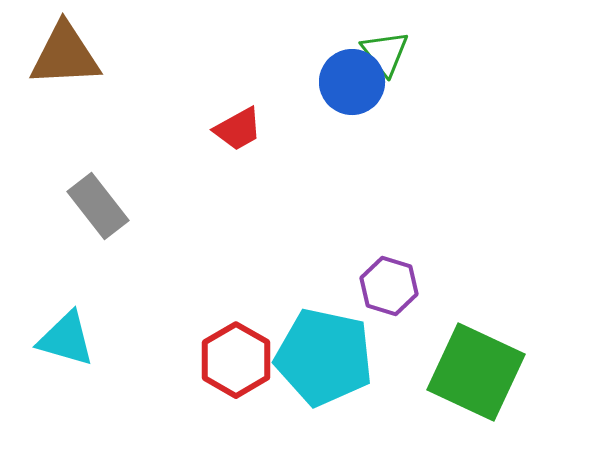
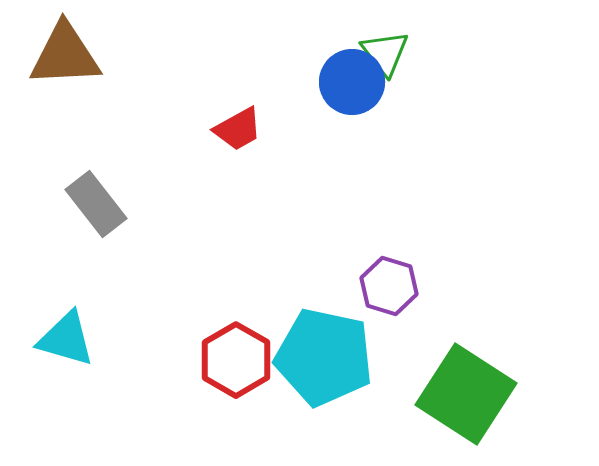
gray rectangle: moved 2 px left, 2 px up
green square: moved 10 px left, 22 px down; rotated 8 degrees clockwise
